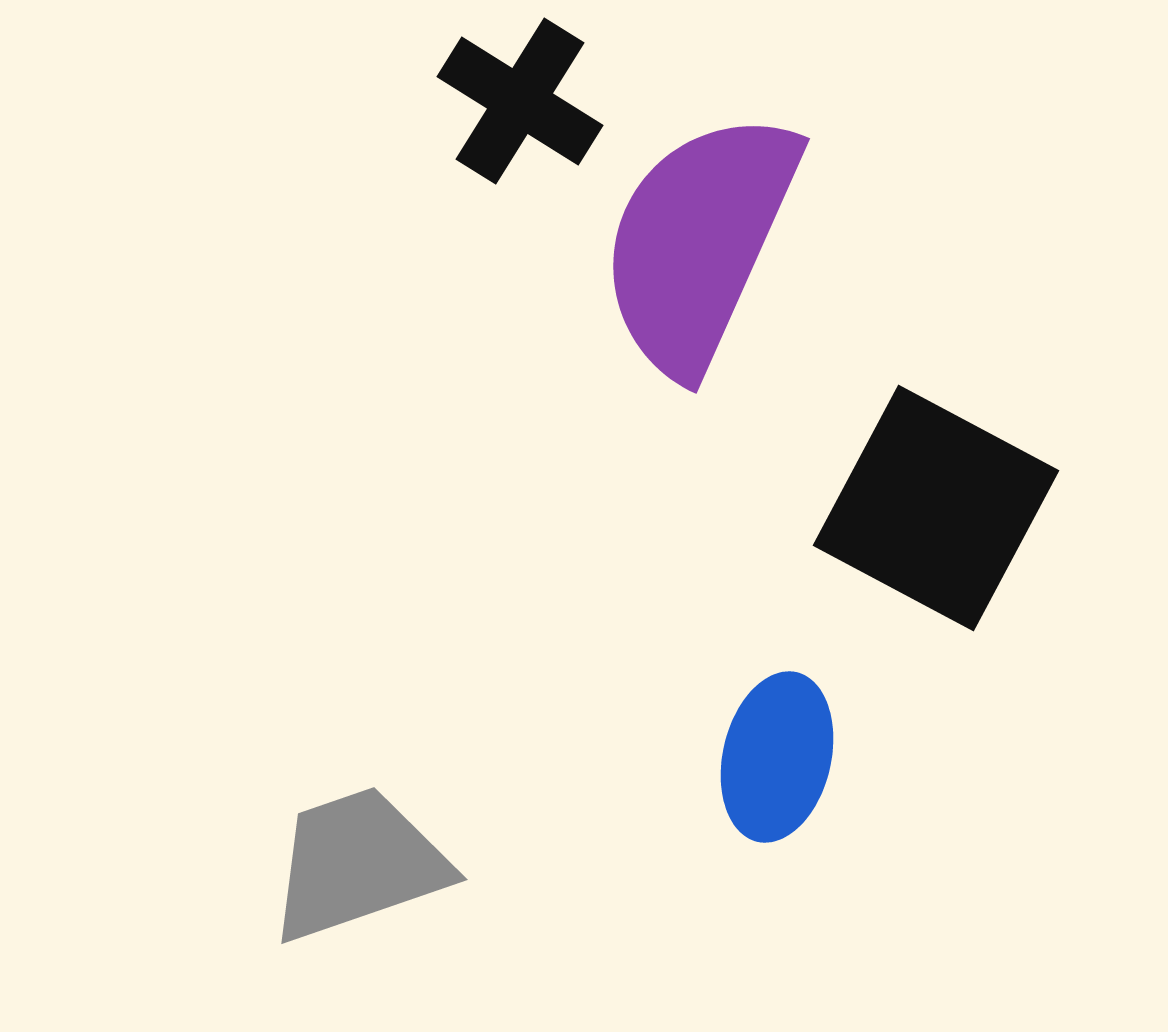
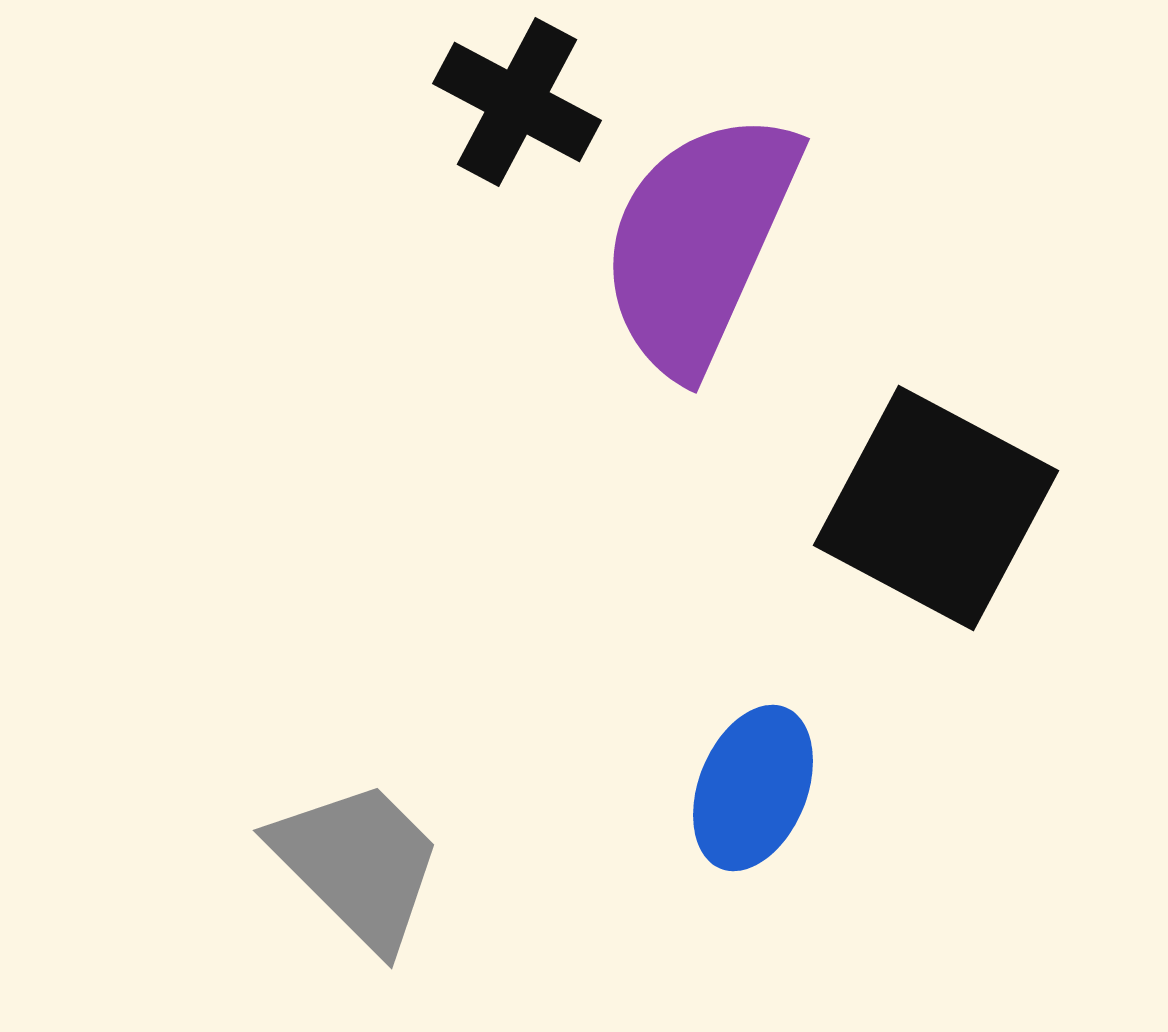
black cross: moved 3 px left, 1 px down; rotated 4 degrees counterclockwise
blue ellipse: moved 24 px left, 31 px down; rotated 9 degrees clockwise
gray trapezoid: rotated 64 degrees clockwise
